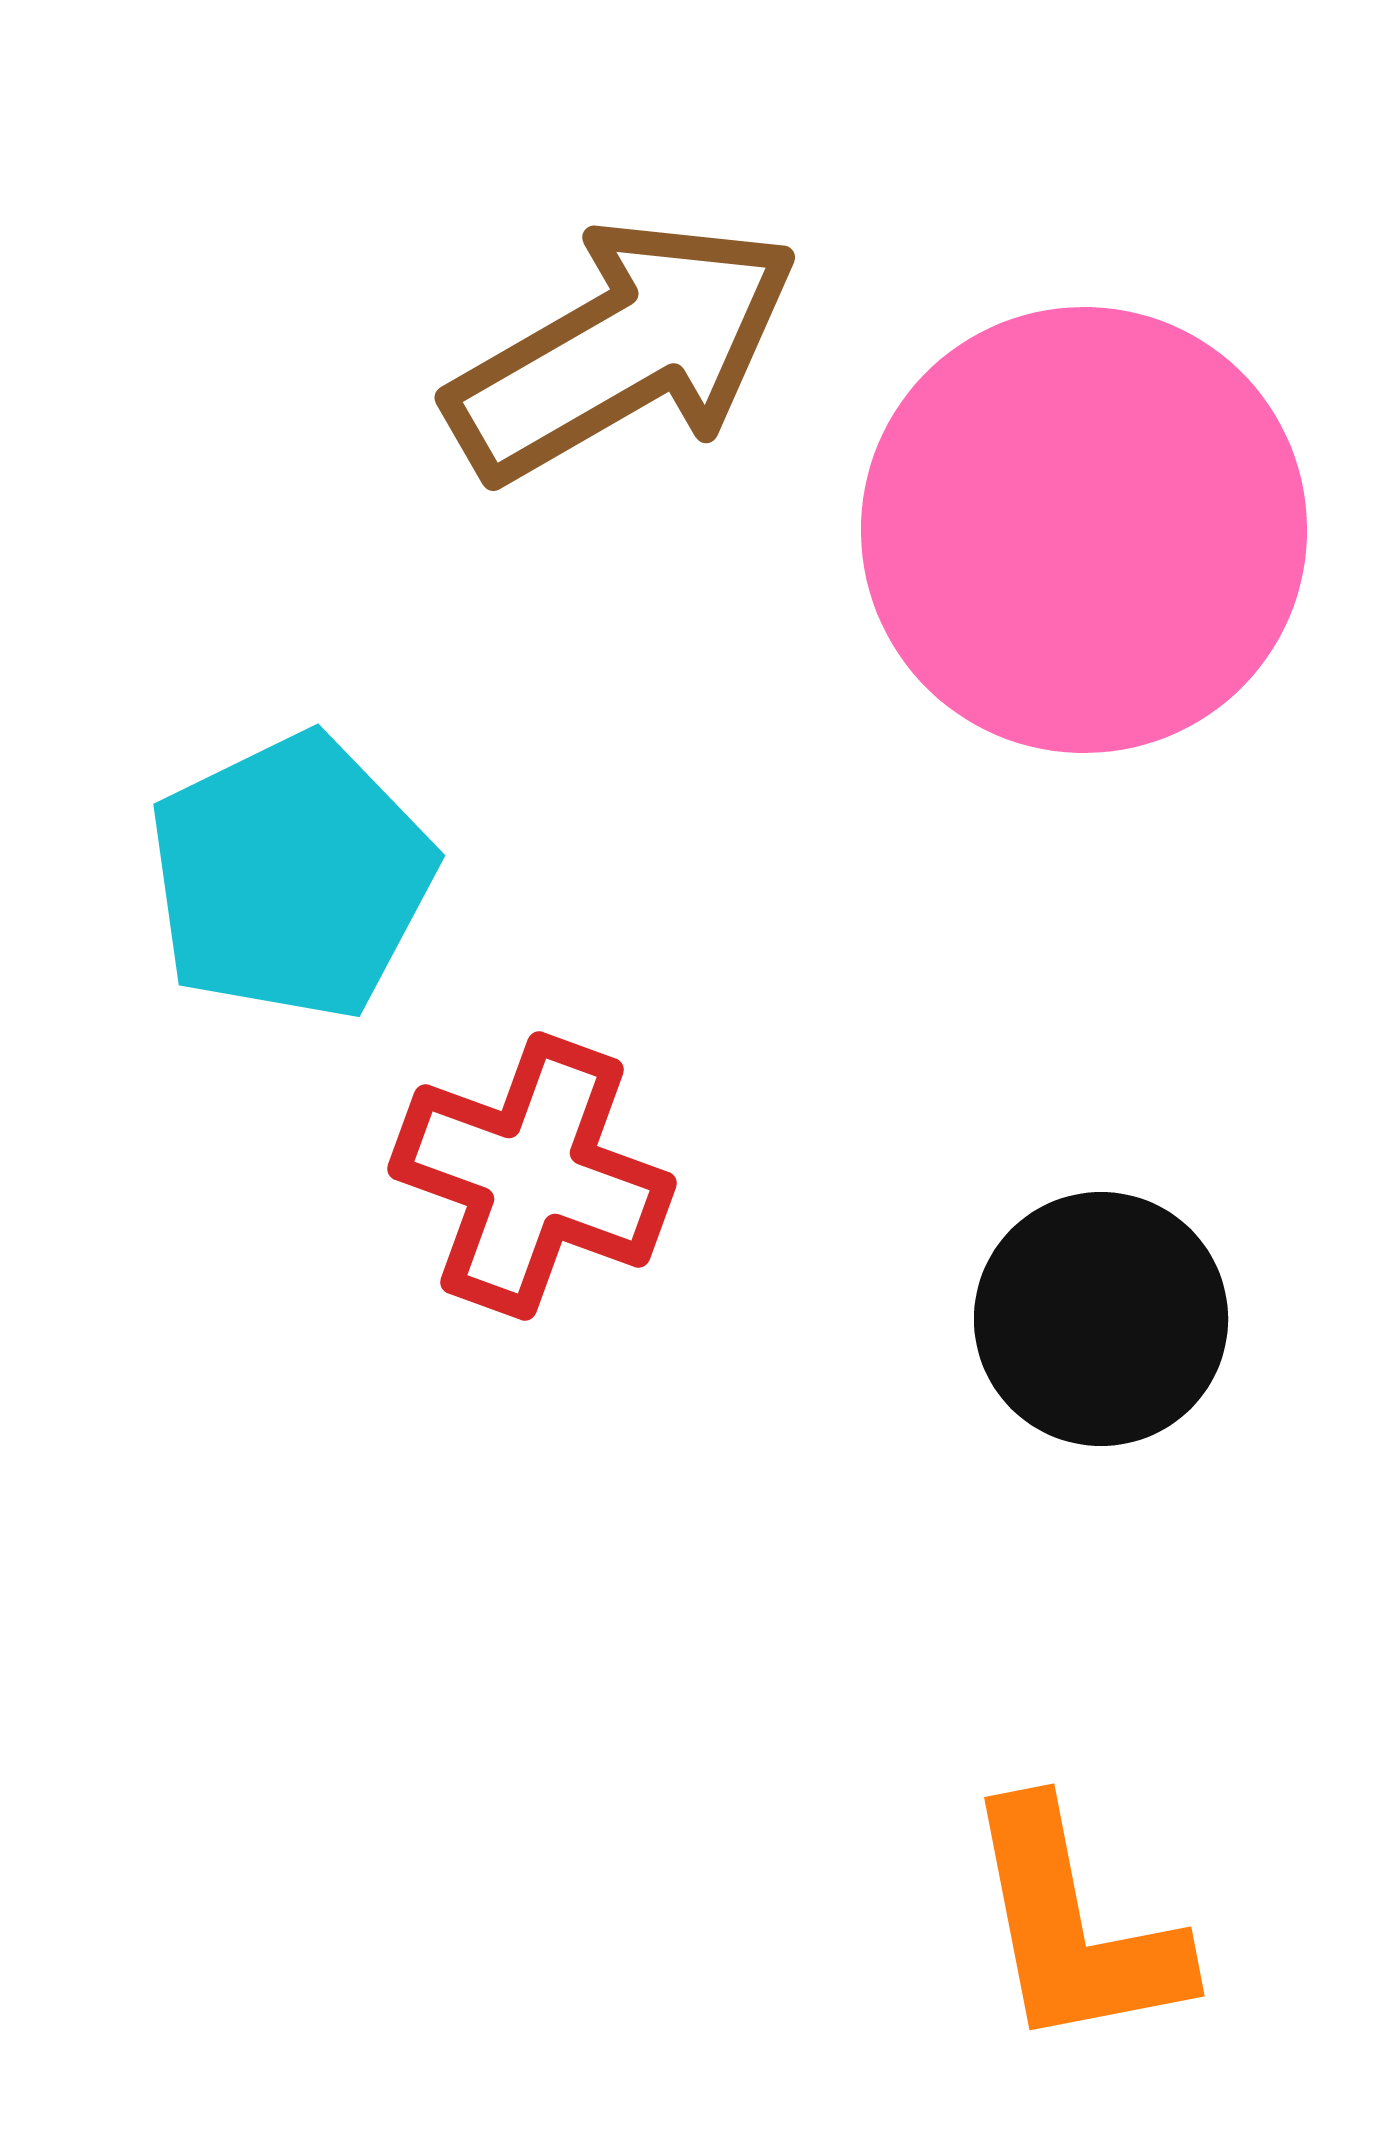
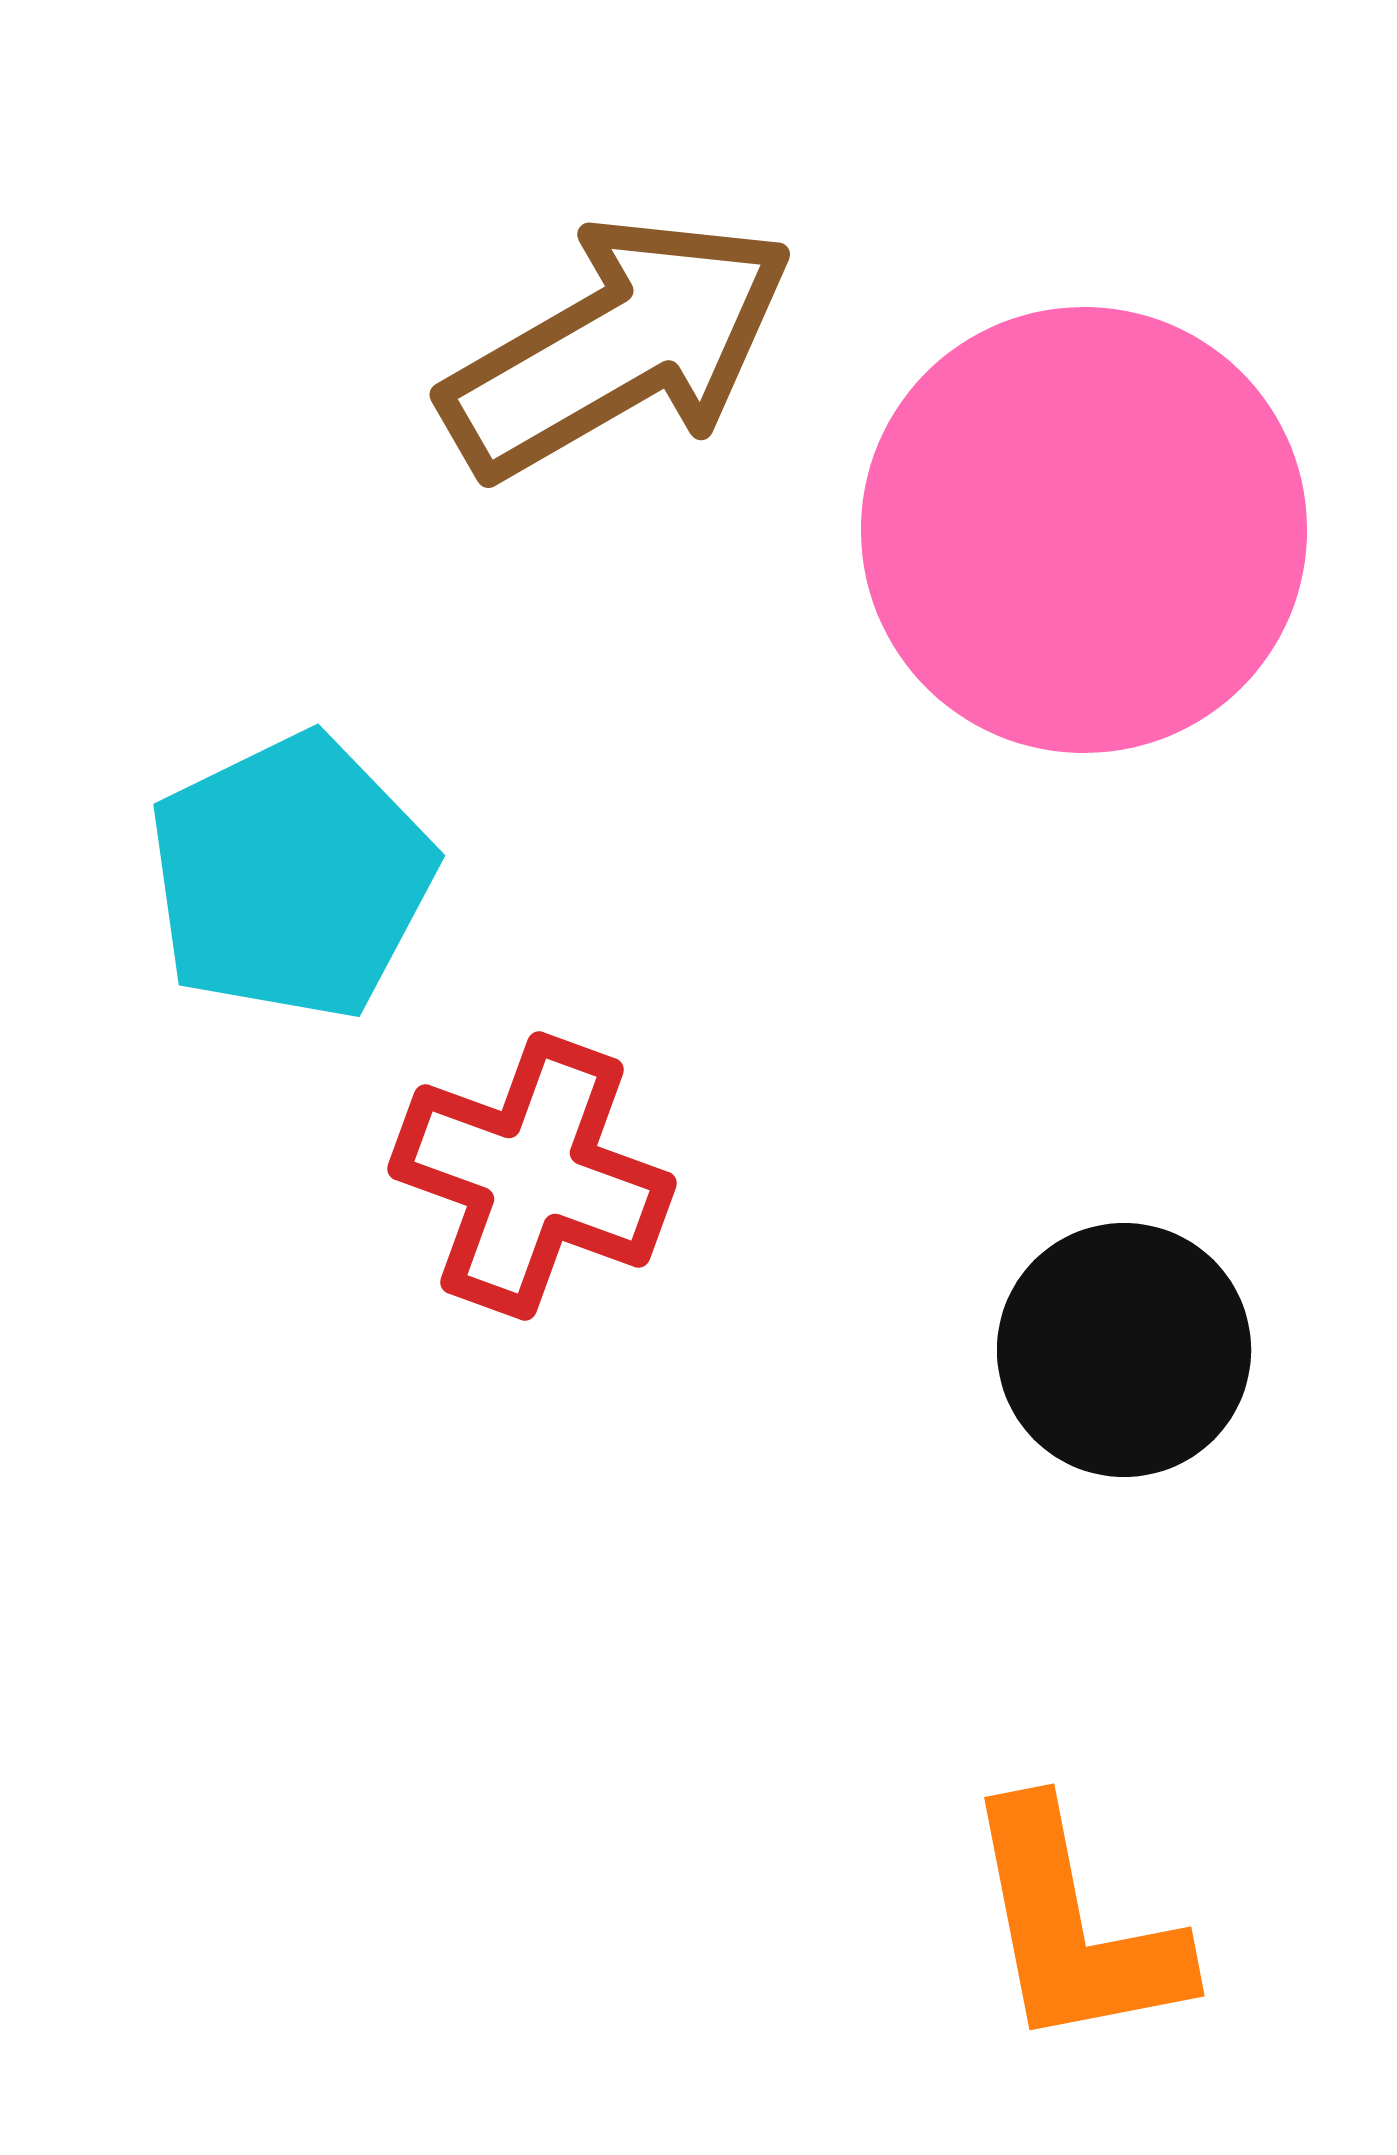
brown arrow: moved 5 px left, 3 px up
black circle: moved 23 px right, 31 px down
